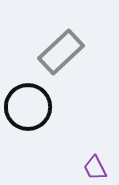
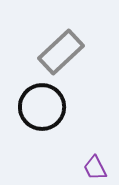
black circle: moved 14 px right
